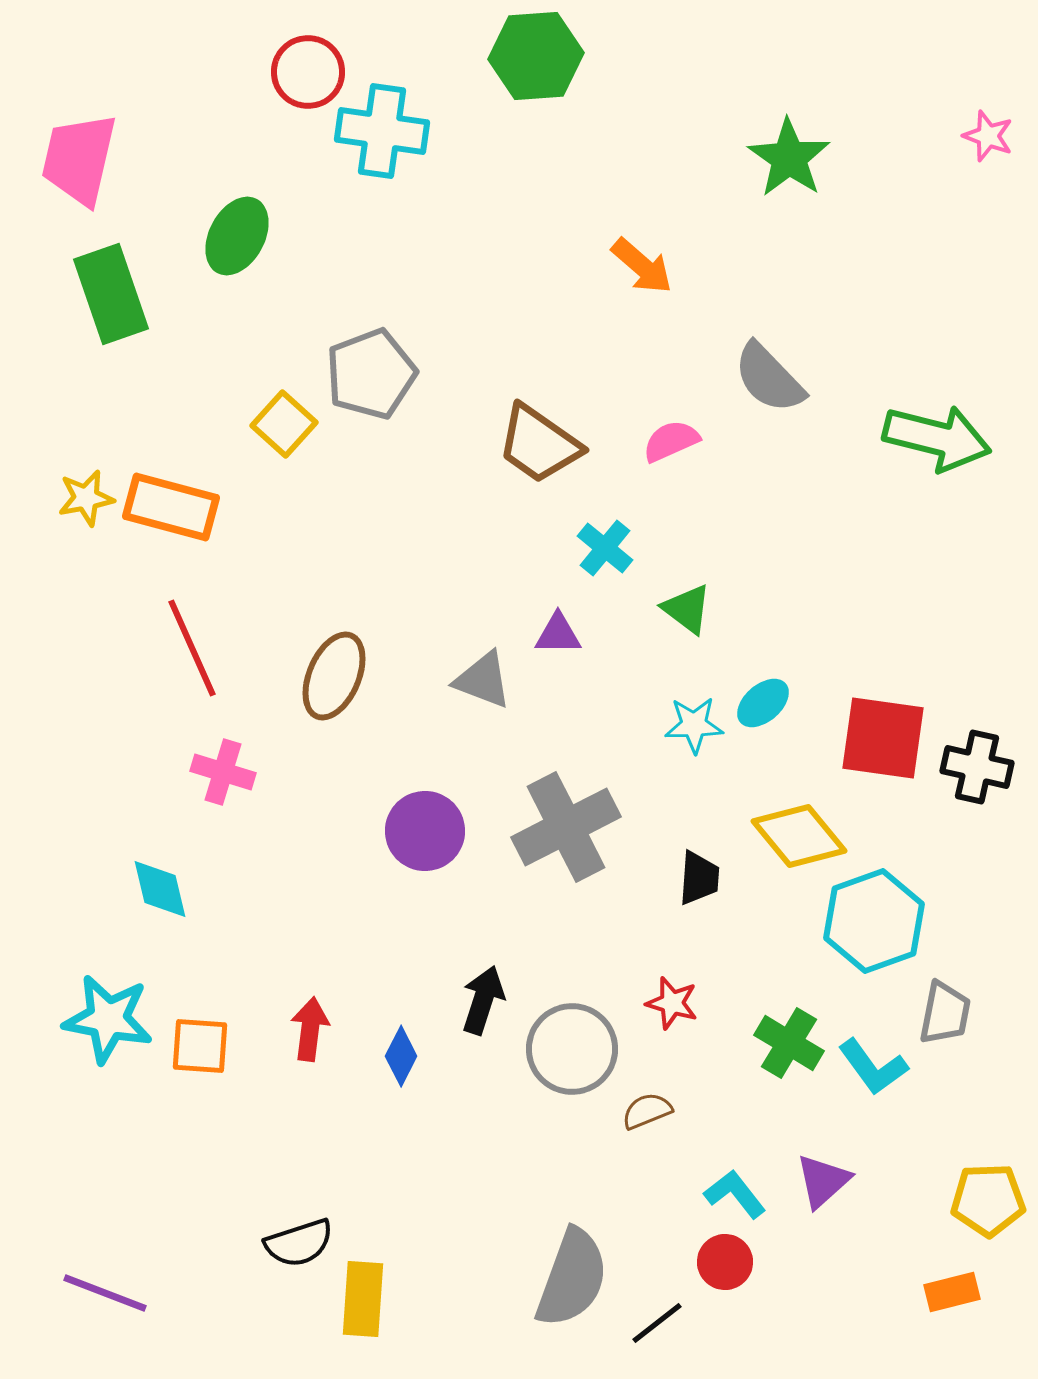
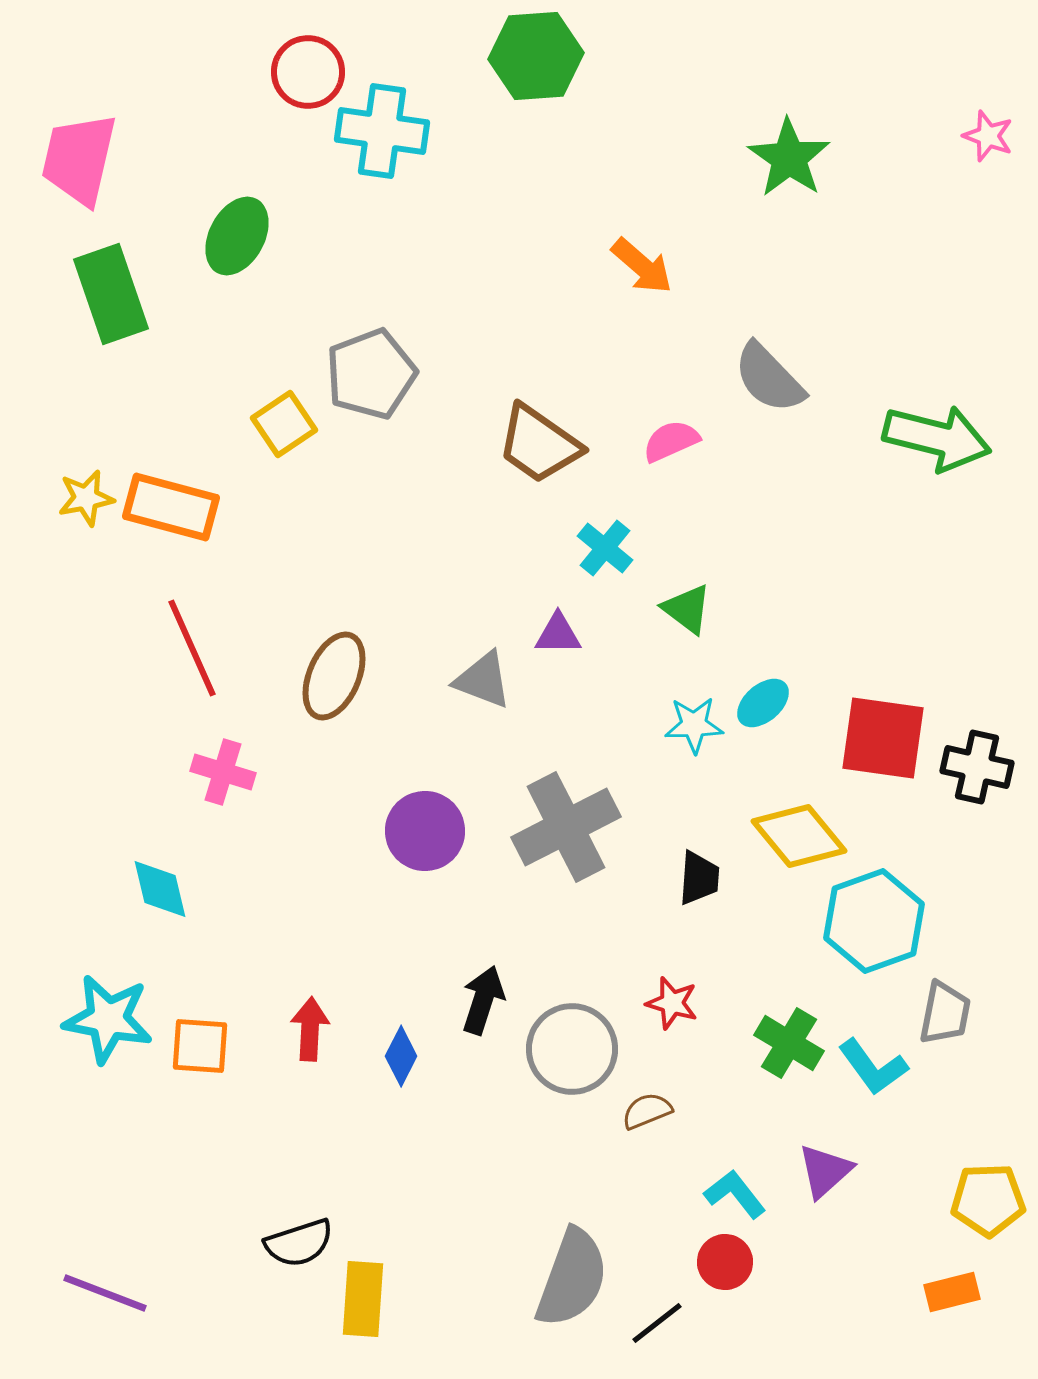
yellow square at (284, 424): rotated 14 degrees clockwise
red arrow at (310, 1029): rotated 4 degrees counterclockwise
purple triangle at (823, 1181): moved 2 px right, 10 px up
